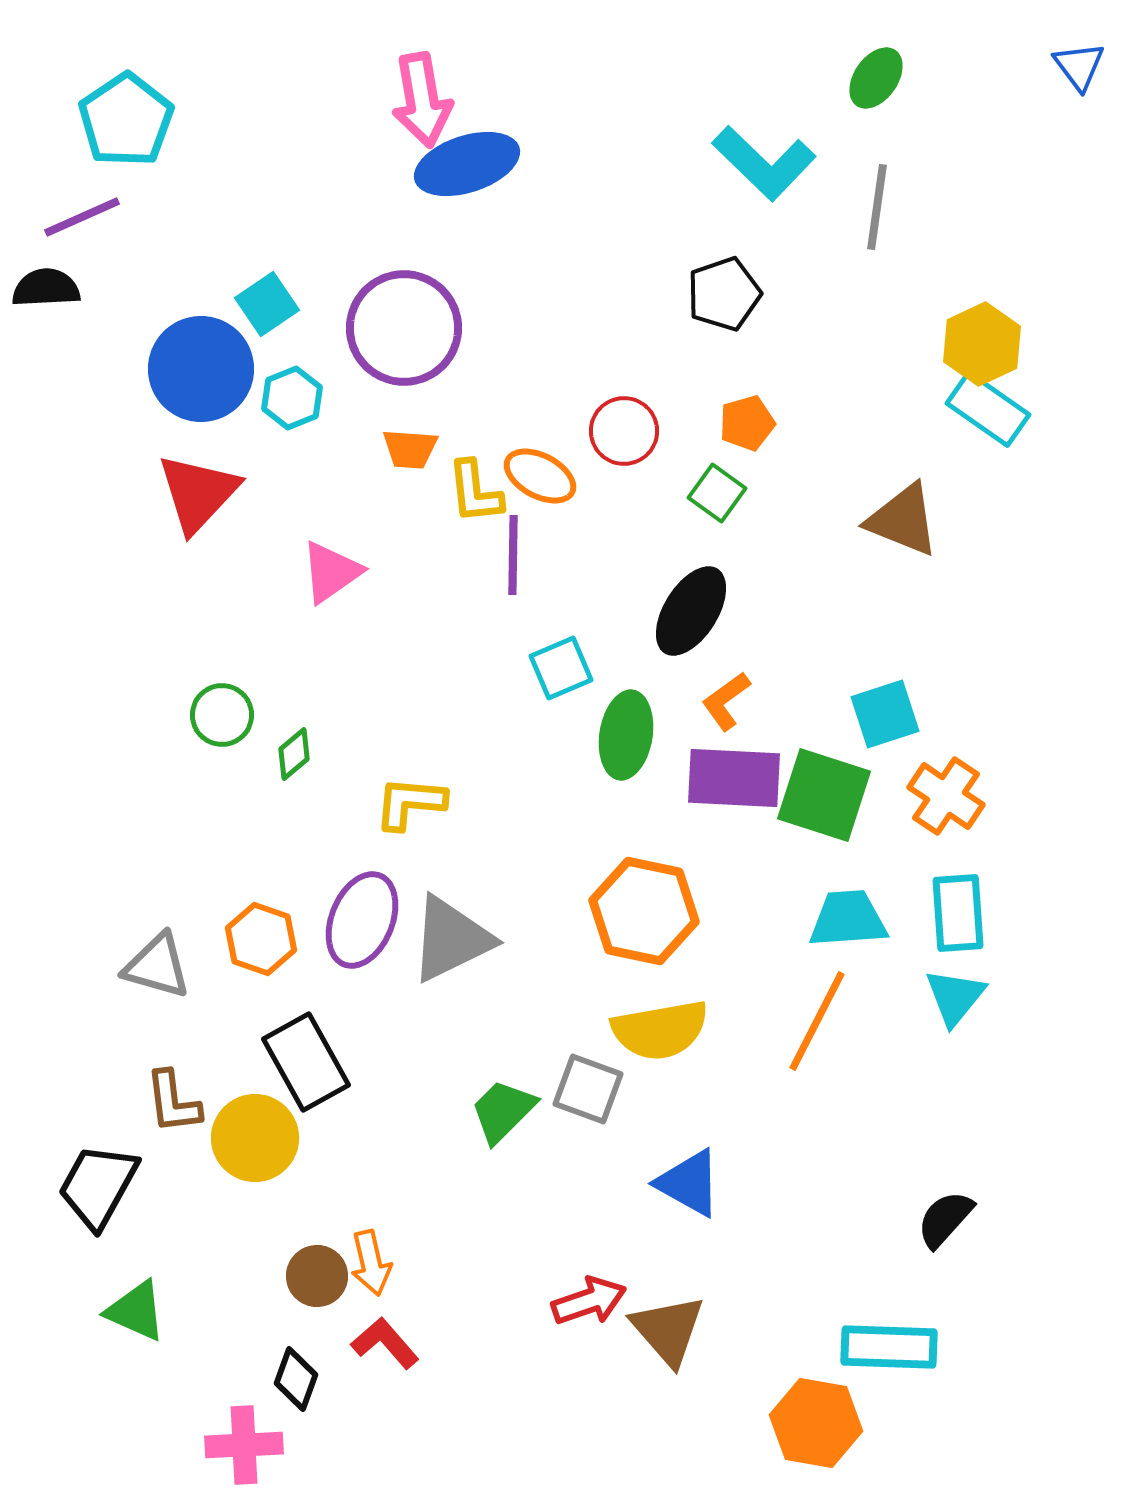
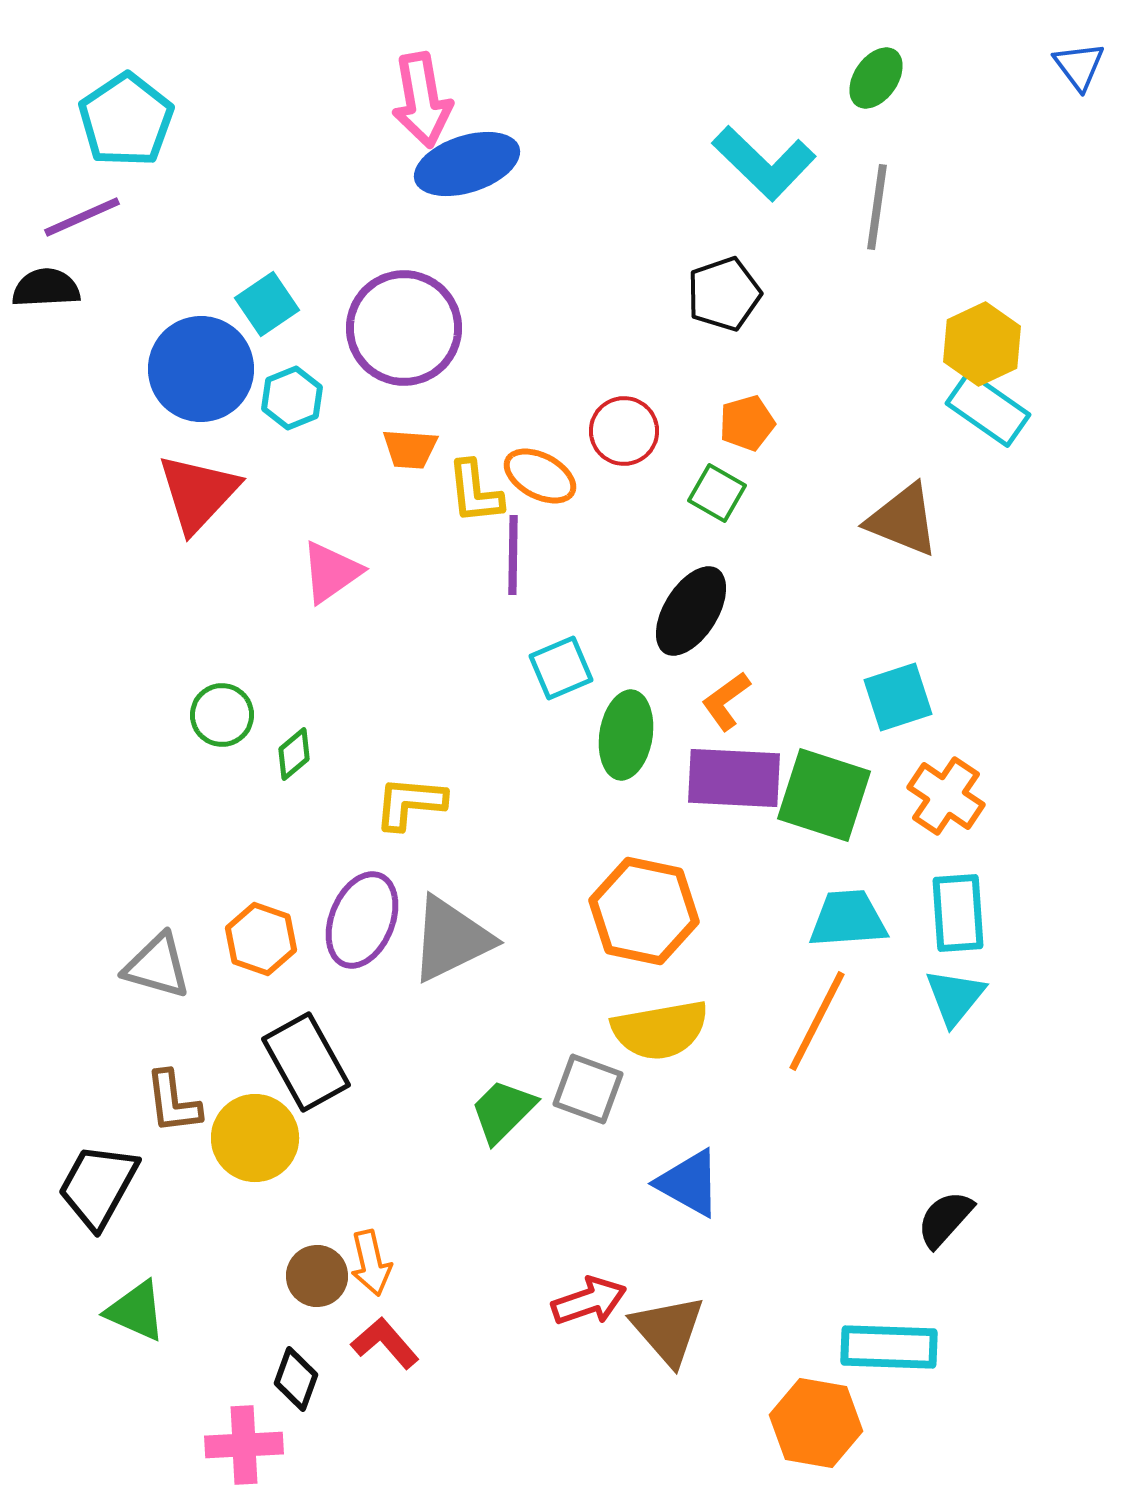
green square at (717, 493): rotated 6 degrees counterclockwise
cyan square at (885, 714): moved 13 px right, 17 px up
